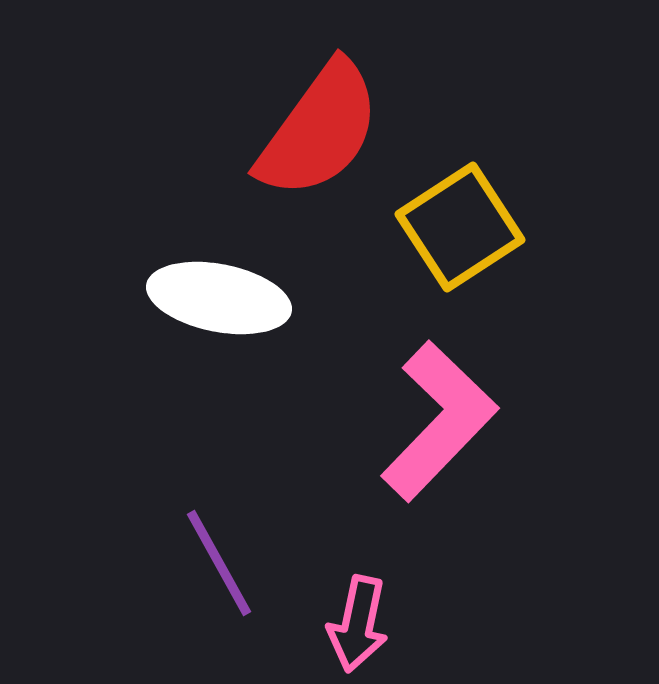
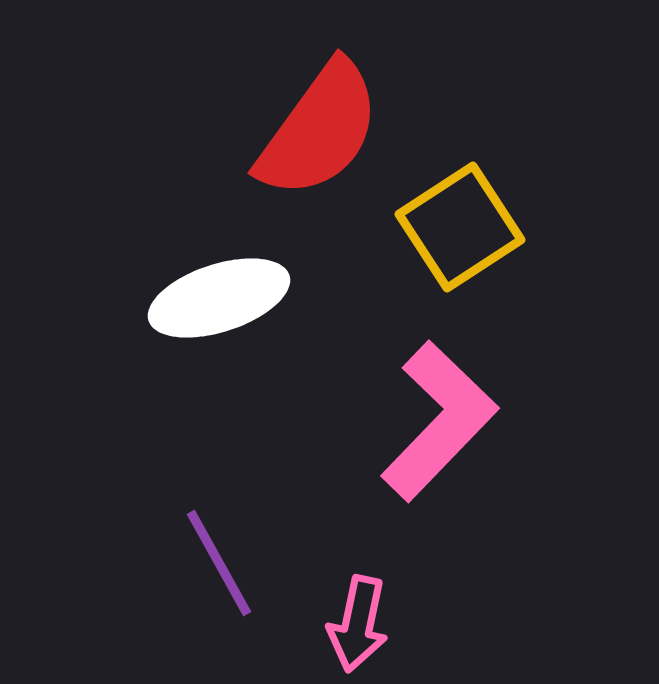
white ellipse: rotated 29 degrees counterclockwise
